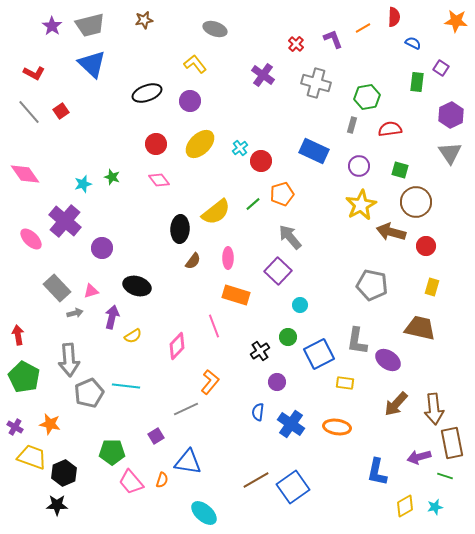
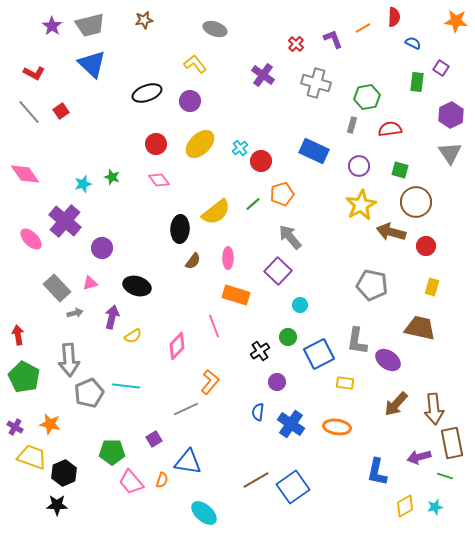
pink triangle at (91, 291): moved 1 px left, 8 px up
purple square at (156, 436): moved 2 px left, 3 px down
